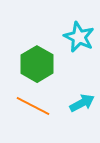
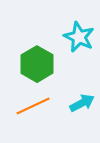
orange line: rotated 52 degrees counterclockwise
